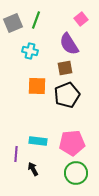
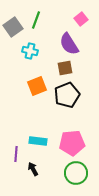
gray square: moved 4 px down; rotated 12 degrees counterclockwise
orange square: rotated 24 degrees counterclockwise
